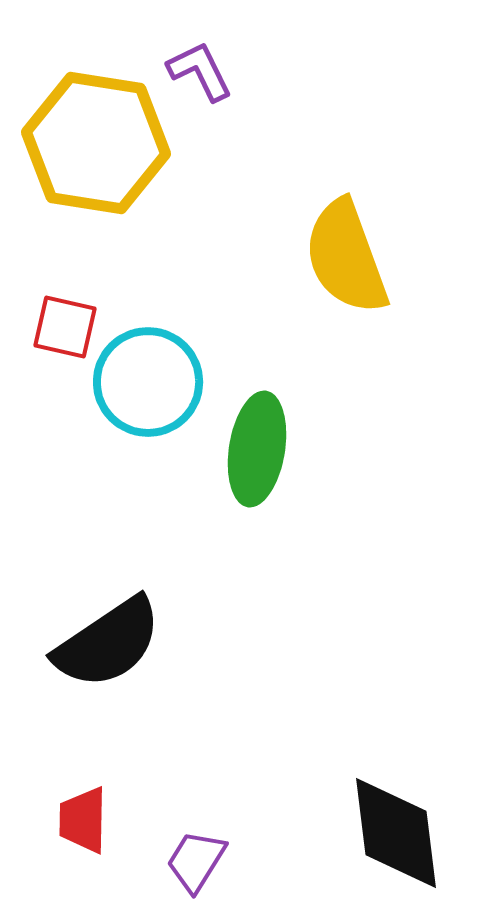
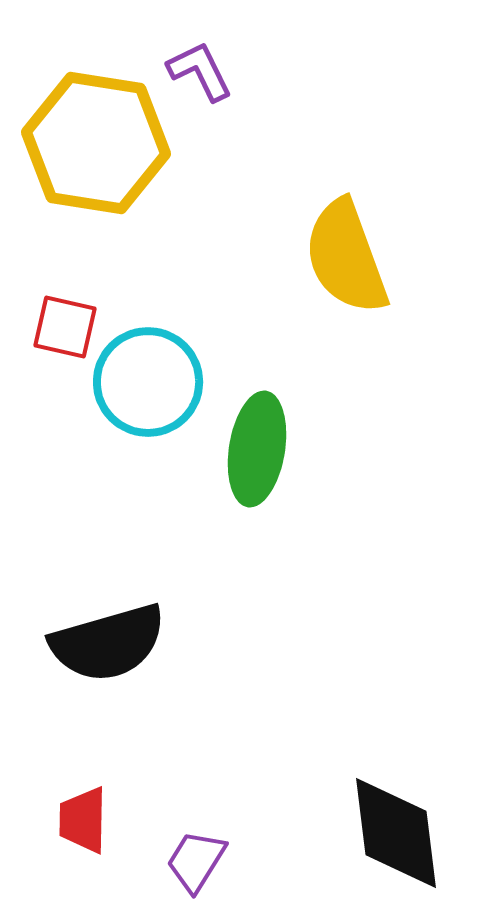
black semicircle: rotated 18 degrees clockwise
